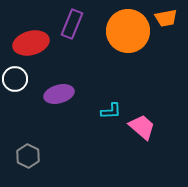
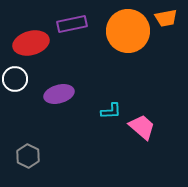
purple rectangle: rotated 56 degrees clockwise
